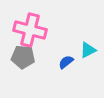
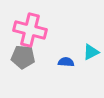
cyan triangle: moved 3 px right, 2 px down
blue semicircle: rotated 42 degrees clockwise
